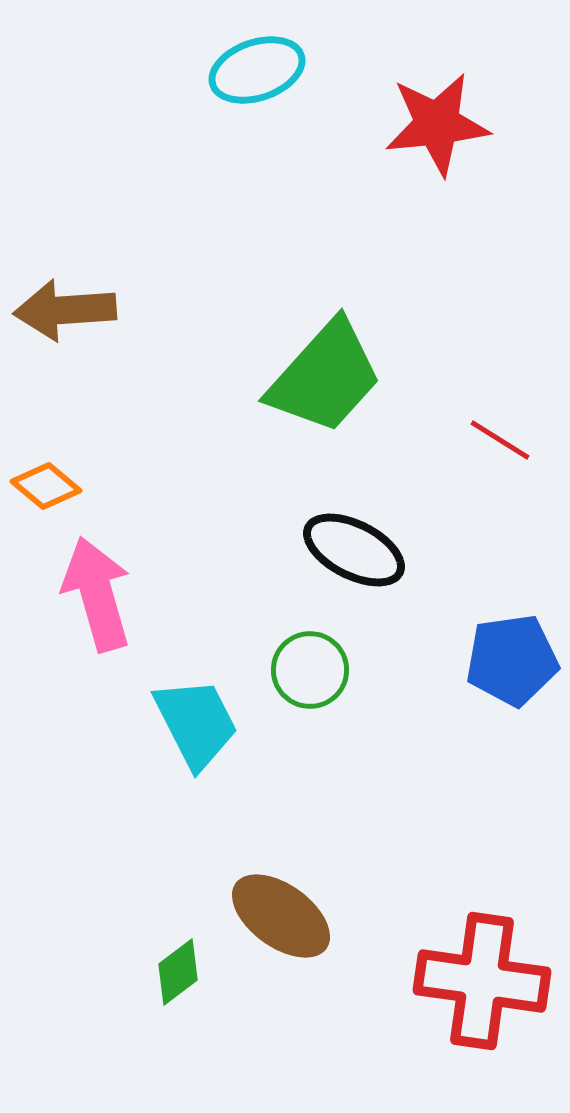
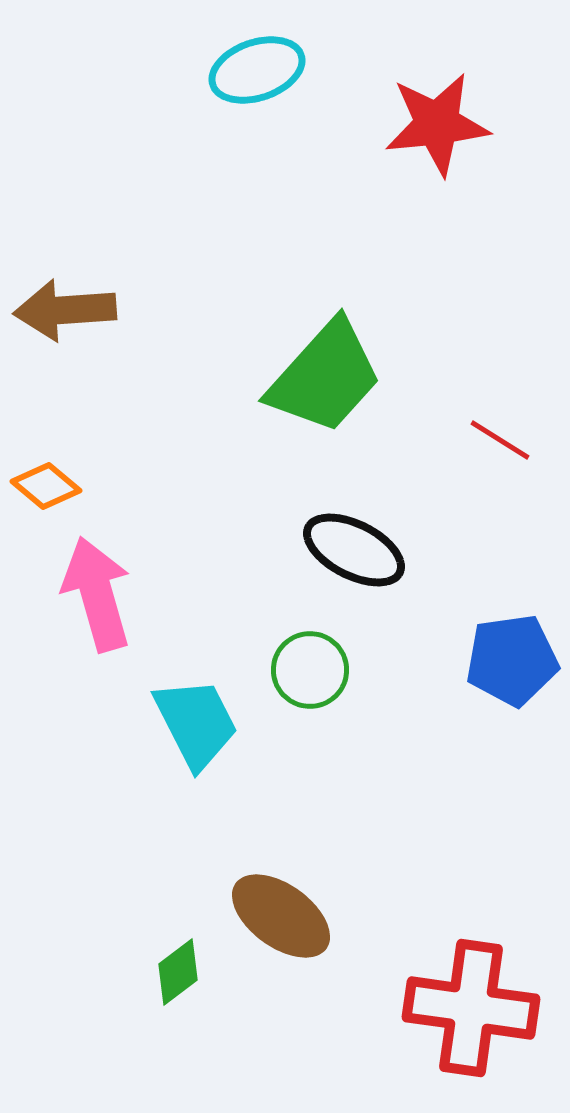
red cross: moved 11 px left, 27 px down
